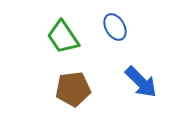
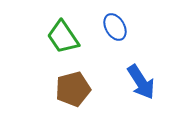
blue arrow: rotated 12 degrees clockwise
brown pentagon: rotated 8 degrees counterclockwise
